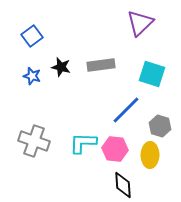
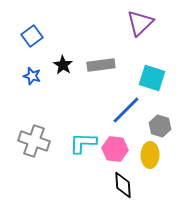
black star: moved 2 px right, 2 px up; rotated 18 degrees clockwise
cyan square: moved 4 px down
